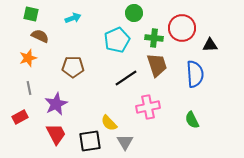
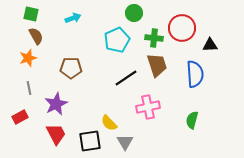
brown semicircle: moved 4 px left; rotated 36 degrees clockwise
brown pentagon: moved 2 px left, 1 px down
green semicircle: rotated 42 degrees clockwise
